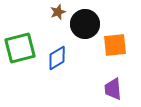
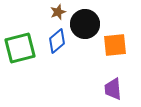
blue diamond: moved 17 px up; rotated 10 degrees counterclockwise
